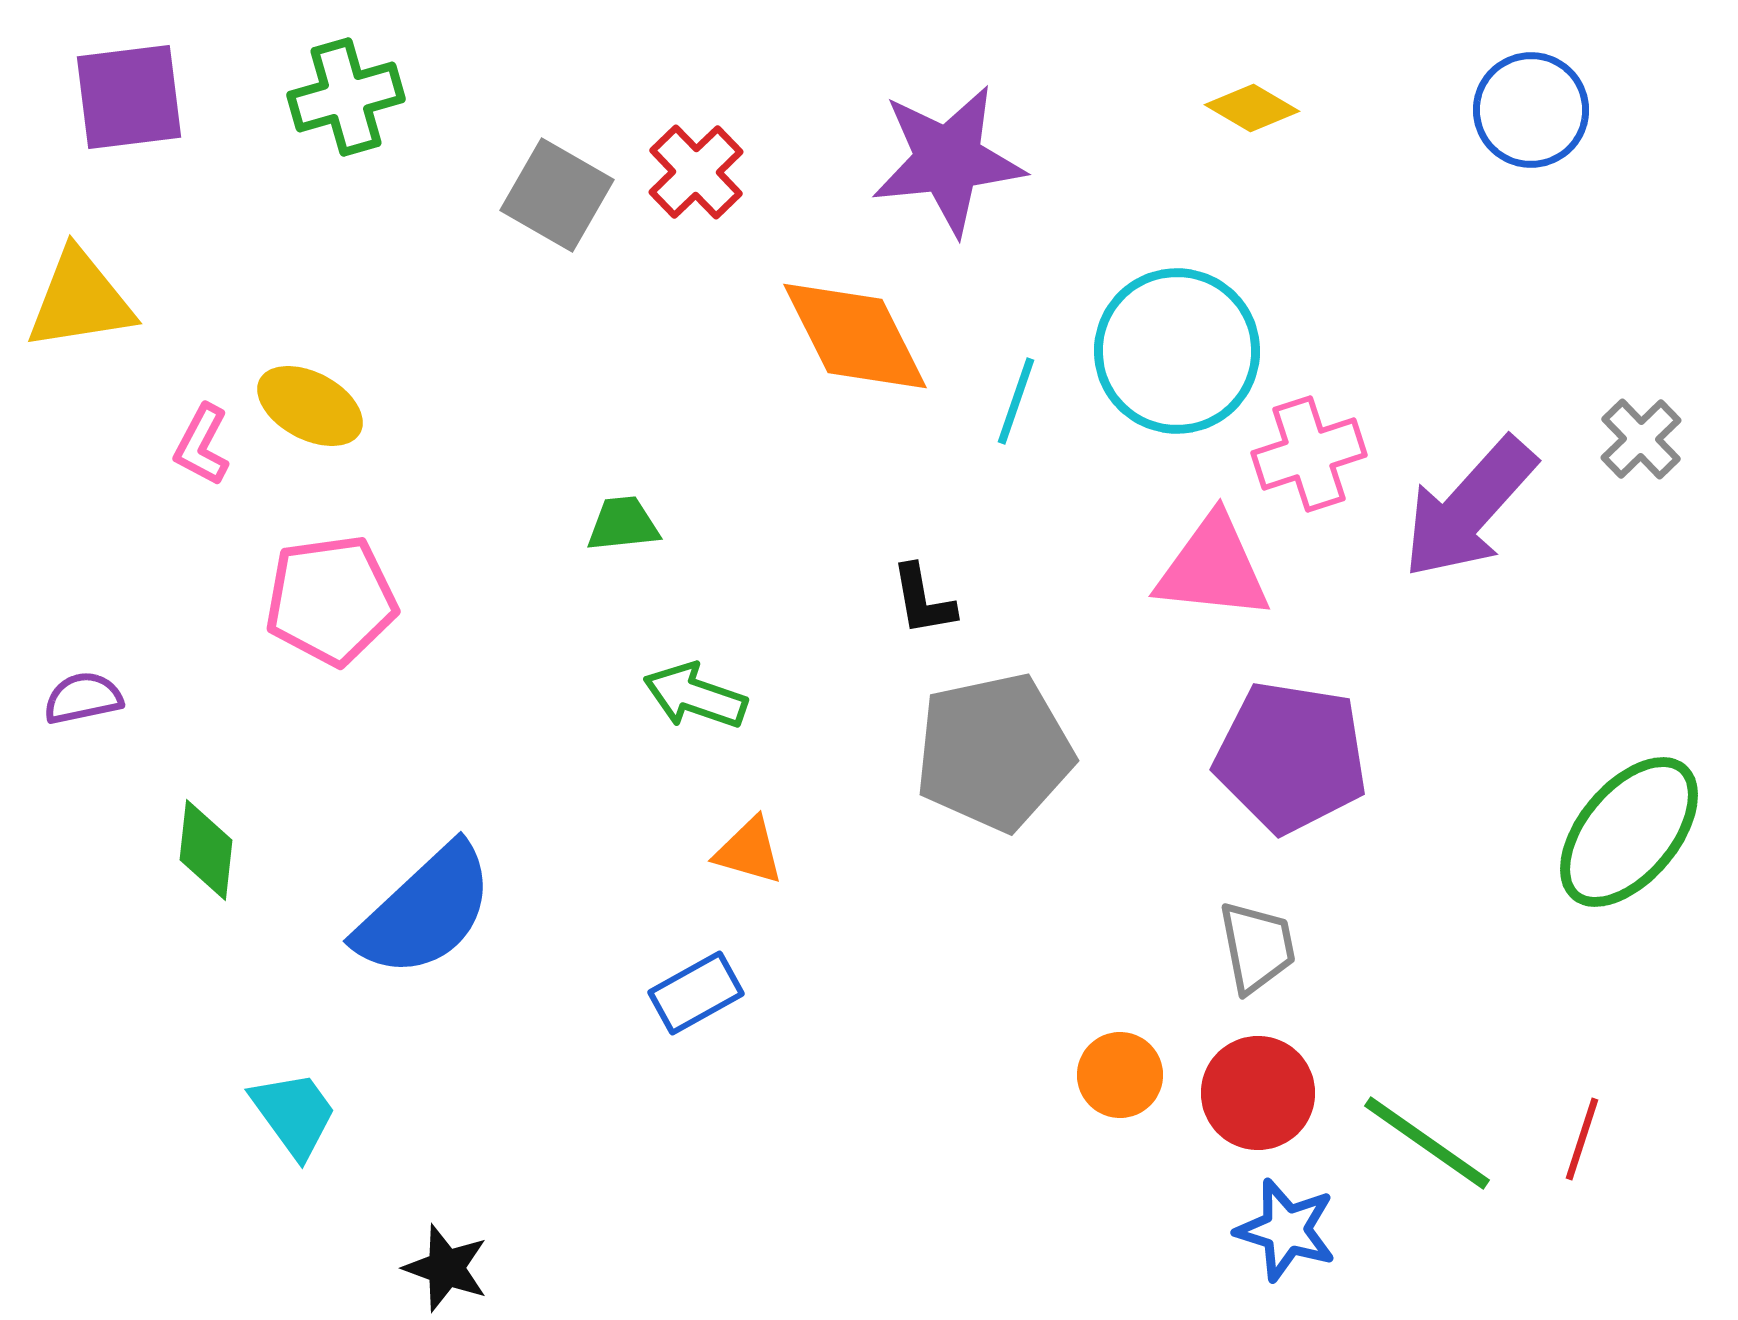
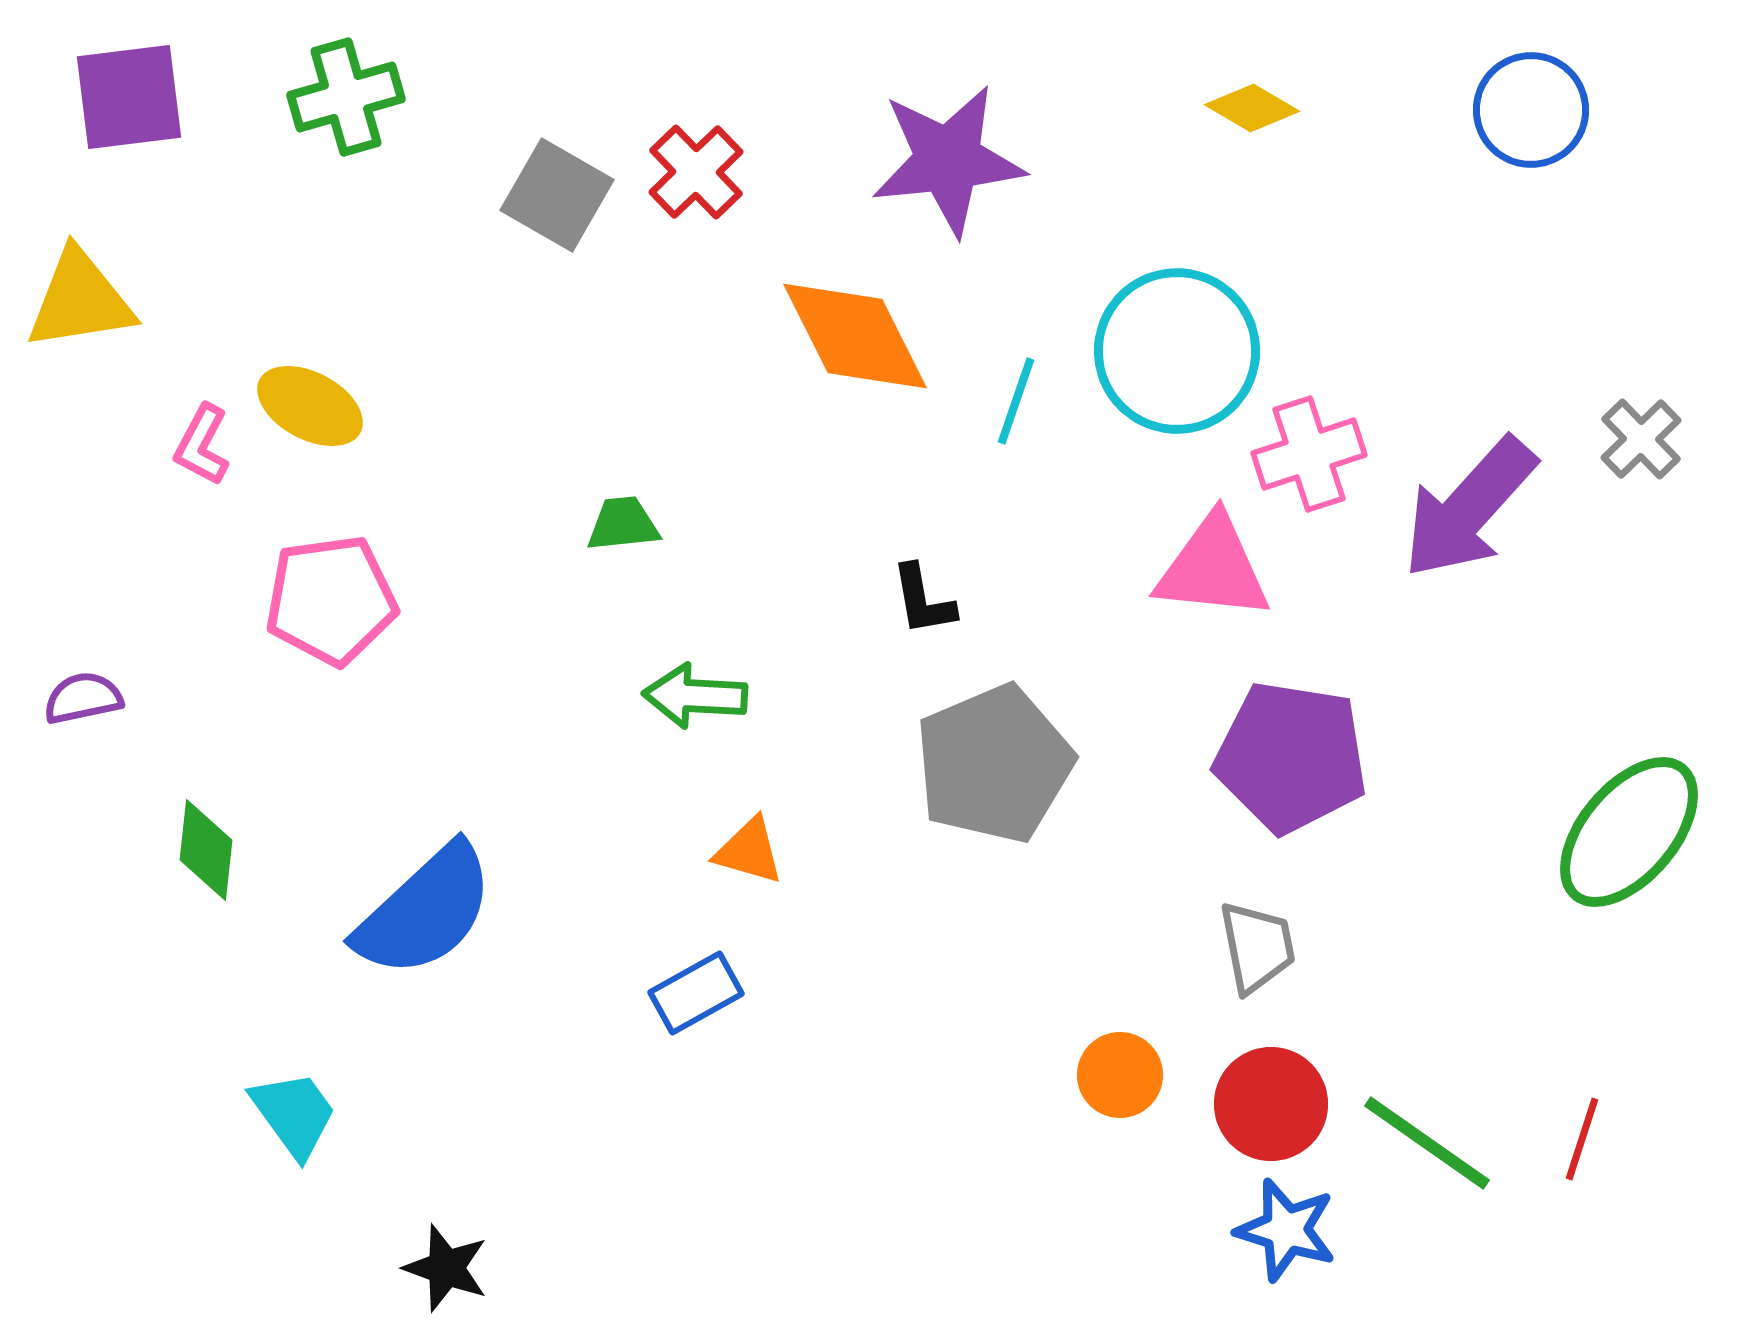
green arrow: rotated 16 degrees counterclockwise
gray pentagon: moved 12 px down; rotated 11 degrees counterclockwise
red circle: moved 13 px right, 11 px down
